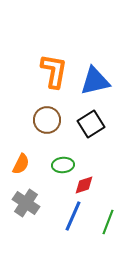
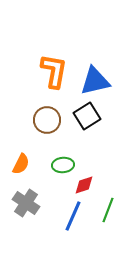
black square: moved 4 px left, 8 px up
green line: moved 12 px up
